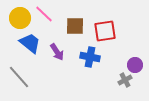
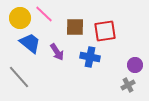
brown square: moved 1 px down
gray cross: moved 3 px right, 5 px down
